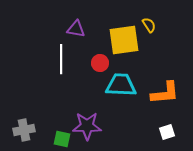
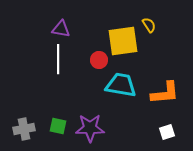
purple triangle: moved 15 px left
yellow square: moved 1 px left, 1 px down
white line: moved 3 px left
red circle: moved 1 px left, 3 px up
cyan trapezoid: rotated 8 degrees clockwise
purple star: moved 3 px right, 2 px down
gray cross: moved 1 px up
green square: moved 4 px left, 13 px up
